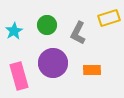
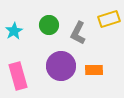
yellow rectangle: moved 1 px down
green circle: moved 2 px right
purple circle: moved 8 px right, 3 px down
orange rectangle: moved 2 px right
pink rectangle: moved 1 px left
